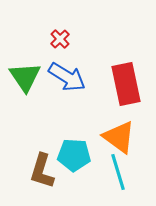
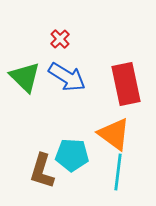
green triangle: rotated 12 degrees counterclockwise
orange triangle: moved 5 px left, 3 px up
cyan pentagon: moved 2 px left
cyan line: rotated 24 degrees clockwise
